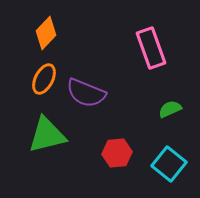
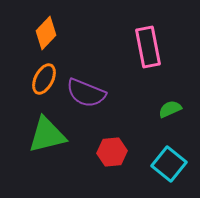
pink rectangle: moved 3 px left, 1 px up; rotated 9 degrees clockwise
red hexagon: moved 5 px left, 1 px up
